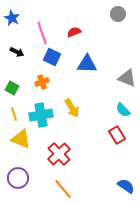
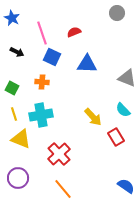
gray circle: moved 1 px left, 1 px up
orange cross: rotated 24 degrees clockwise
yellow arrow: moved 21 px right, 9 px down; rotated 12 degrees counterclockwise
red rectangle: moved 1 px left, 2 px down
